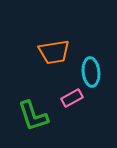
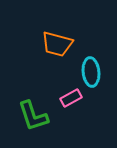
orange trapezoid: moved 3 px right, 8 px up; rotated 24 degrees clockwise
pink rectangle: moved 1 px left
